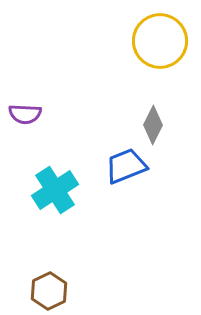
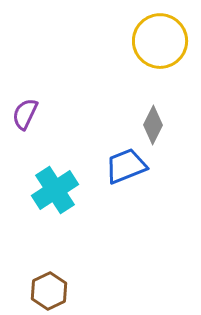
purple semicircle: rotated 112 degrees clockwise
